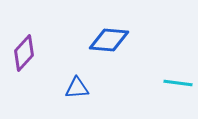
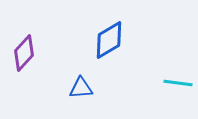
blue diamond: rotated 36 degrees counterclockwise
blue triangle: moved 4 px right
